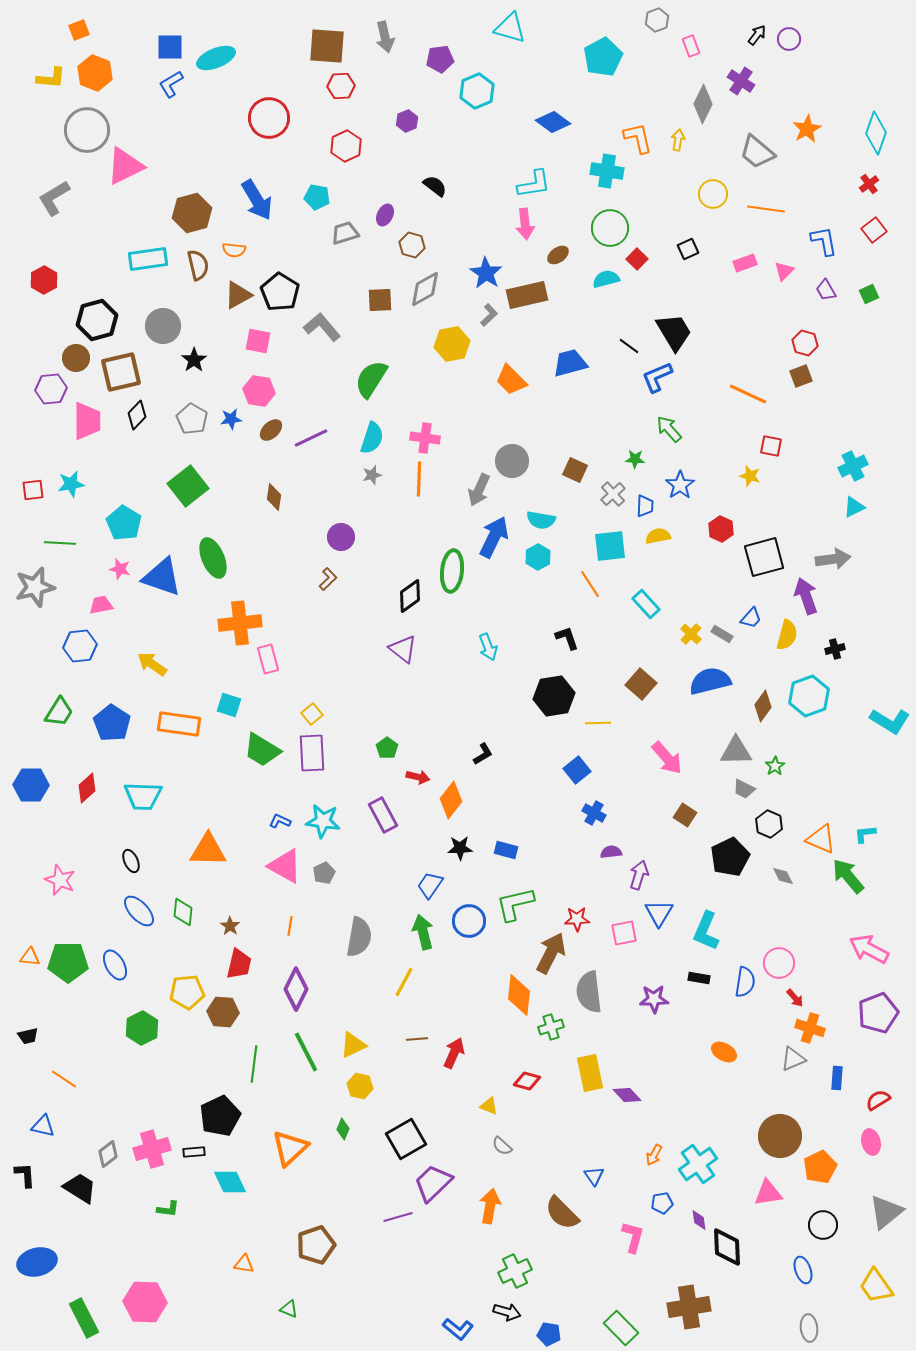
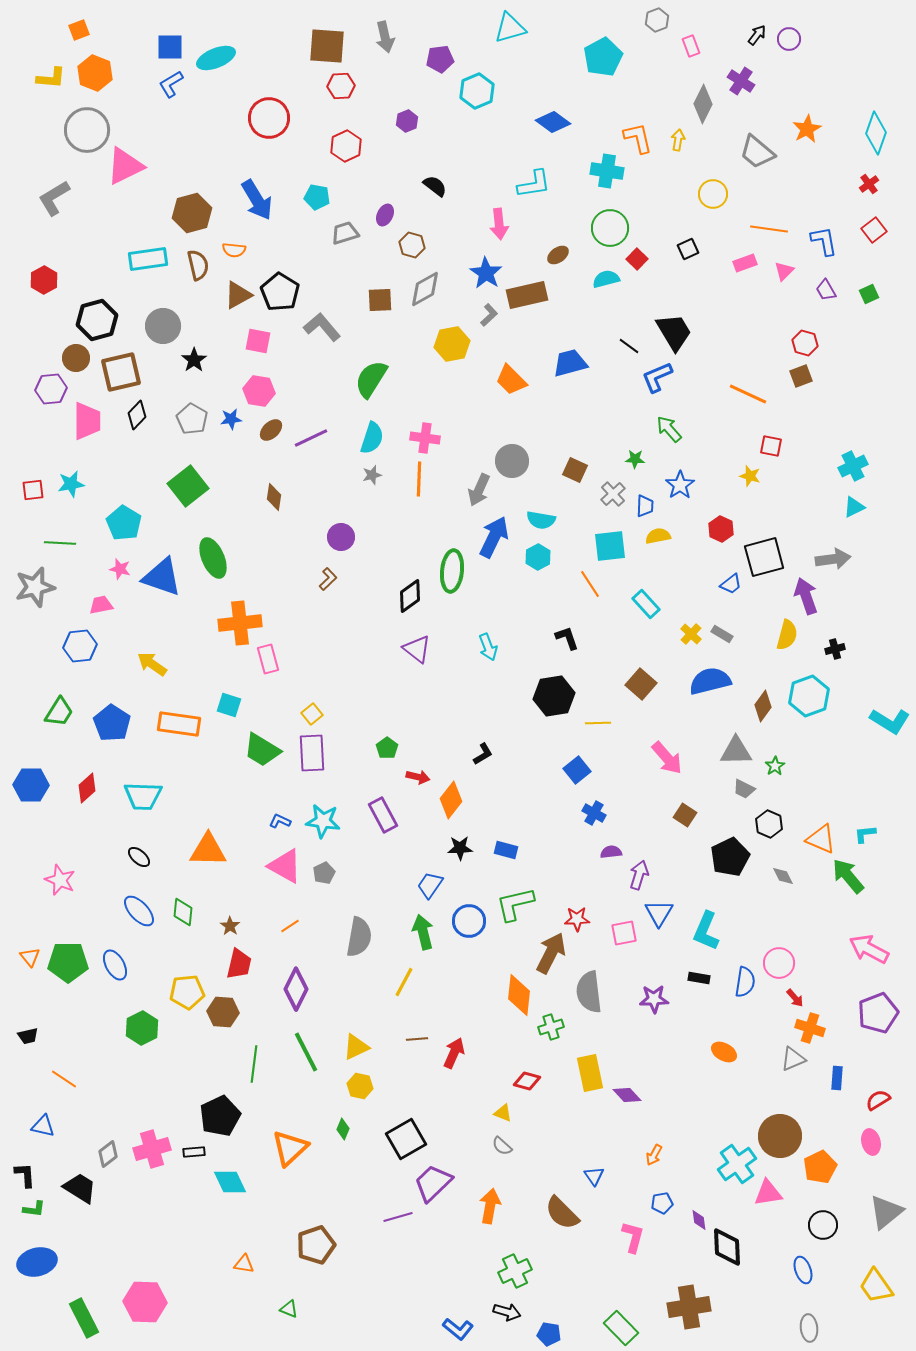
cyan triangle at (510, 28): rotated 32 degrees counterclockwise
orange line at (766, 209): moved 3 px right, 20 px down
pink arrow at (525, 224): moved 26 px left
blue trapezoid at (751, 618): moved 20 px left, 34 px up; rotated 10 degrees clockwise
purple triangle at (403, 649): moved 14 px right
black ellipse at (131, 861): moved 8 px right, 4 px up; rotated 25 degrees counterclockwise
orange line at (290, 926): rotated 48 degrees clockwise
orange triangle at (30, 957): rotated 45 degrees clockwise
yellow triangle at (353, 1045): moved 3 px right, 2 px down
yellow triangle at (489, 1106): moved 14 px right, 7 px down
cyan cross at (698, 1164): moved 39 px right
green L-shape at (168, 1209): moved 134 px left
